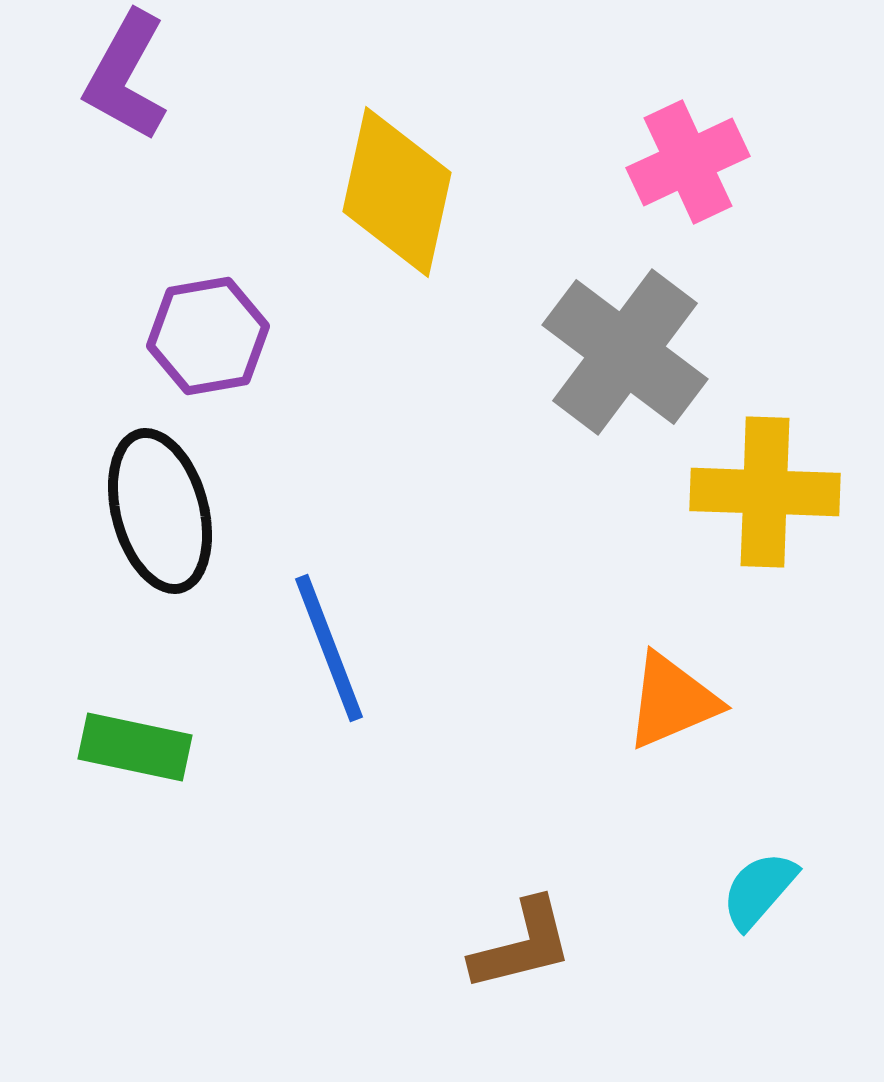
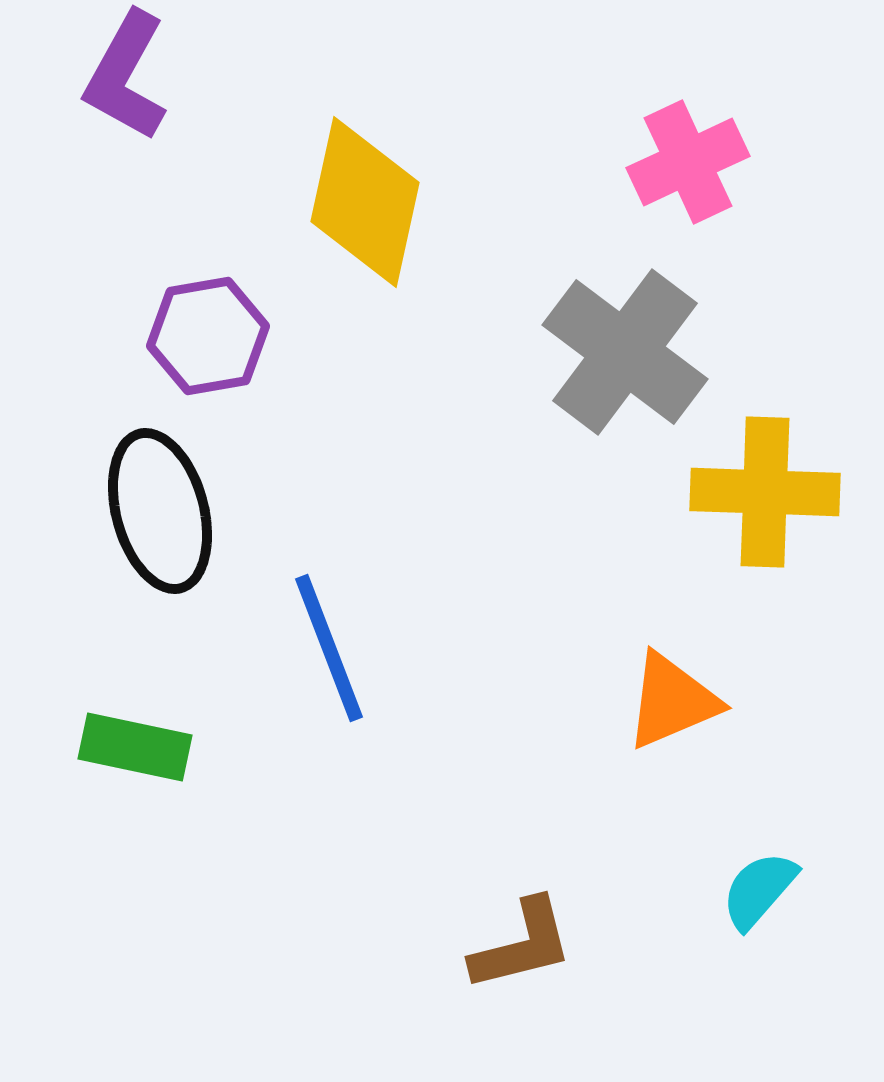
yellow diamond: moved 32 px left, 10 px down
